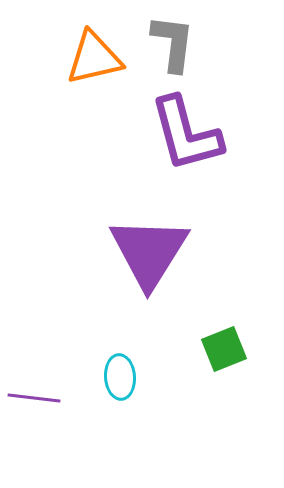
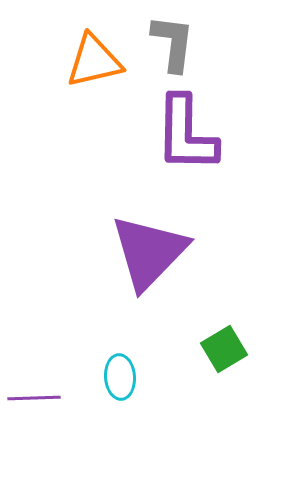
orange triangle: moved 3 px down
purple L-shape: rotated 16 degrees clockwise
purple triangle: rotated 12 degrees clockwise
green square: rotated 9 degrees counterclockwise
purple line: rotated 9 degrees counterclockwise
